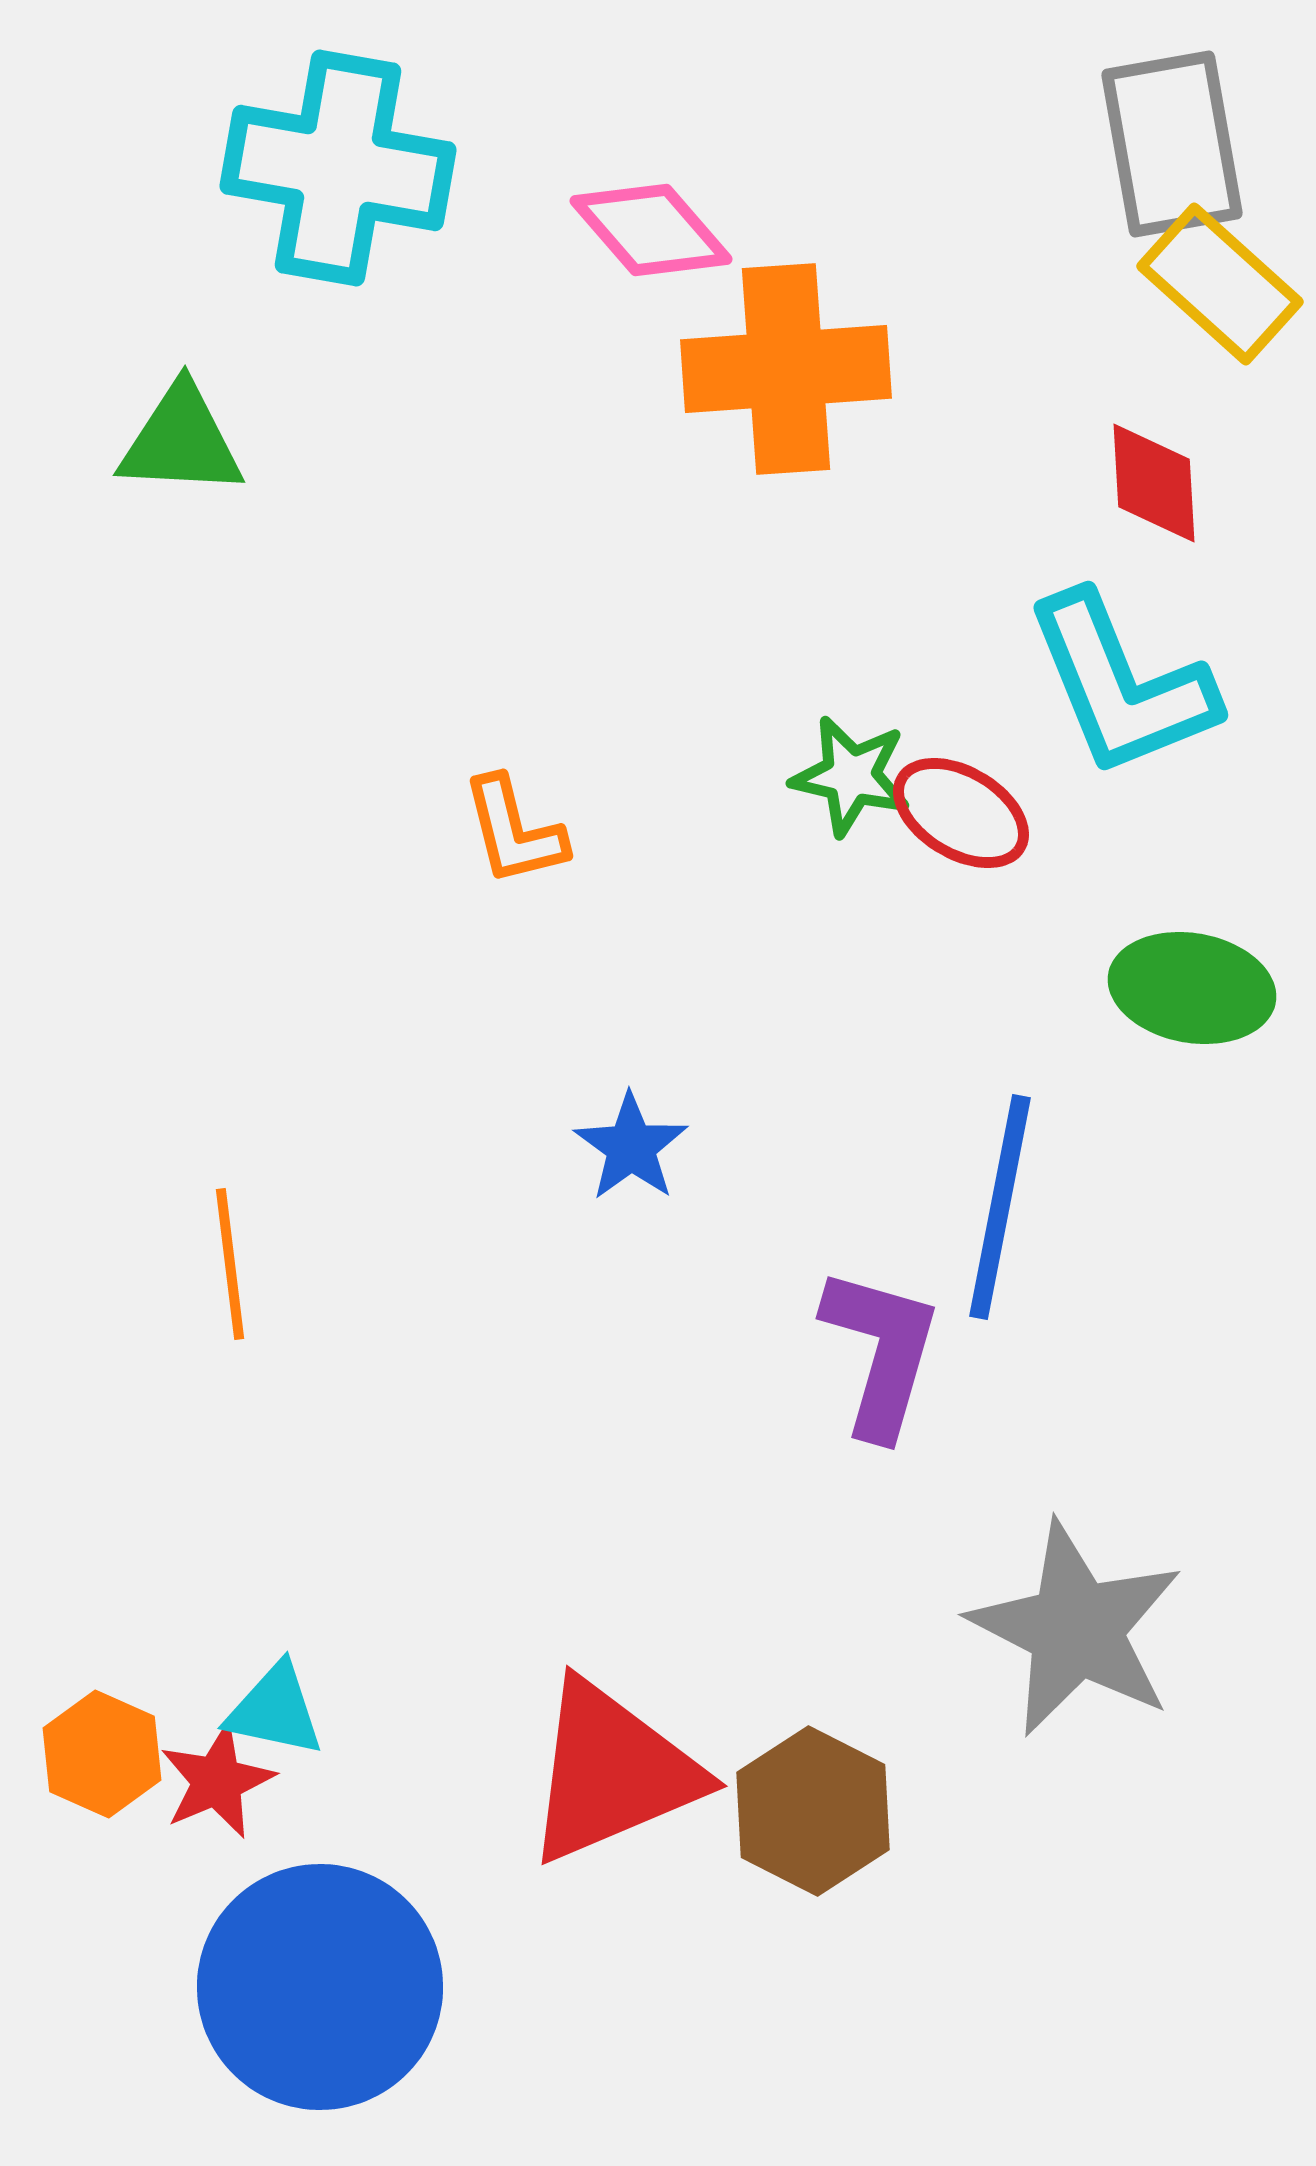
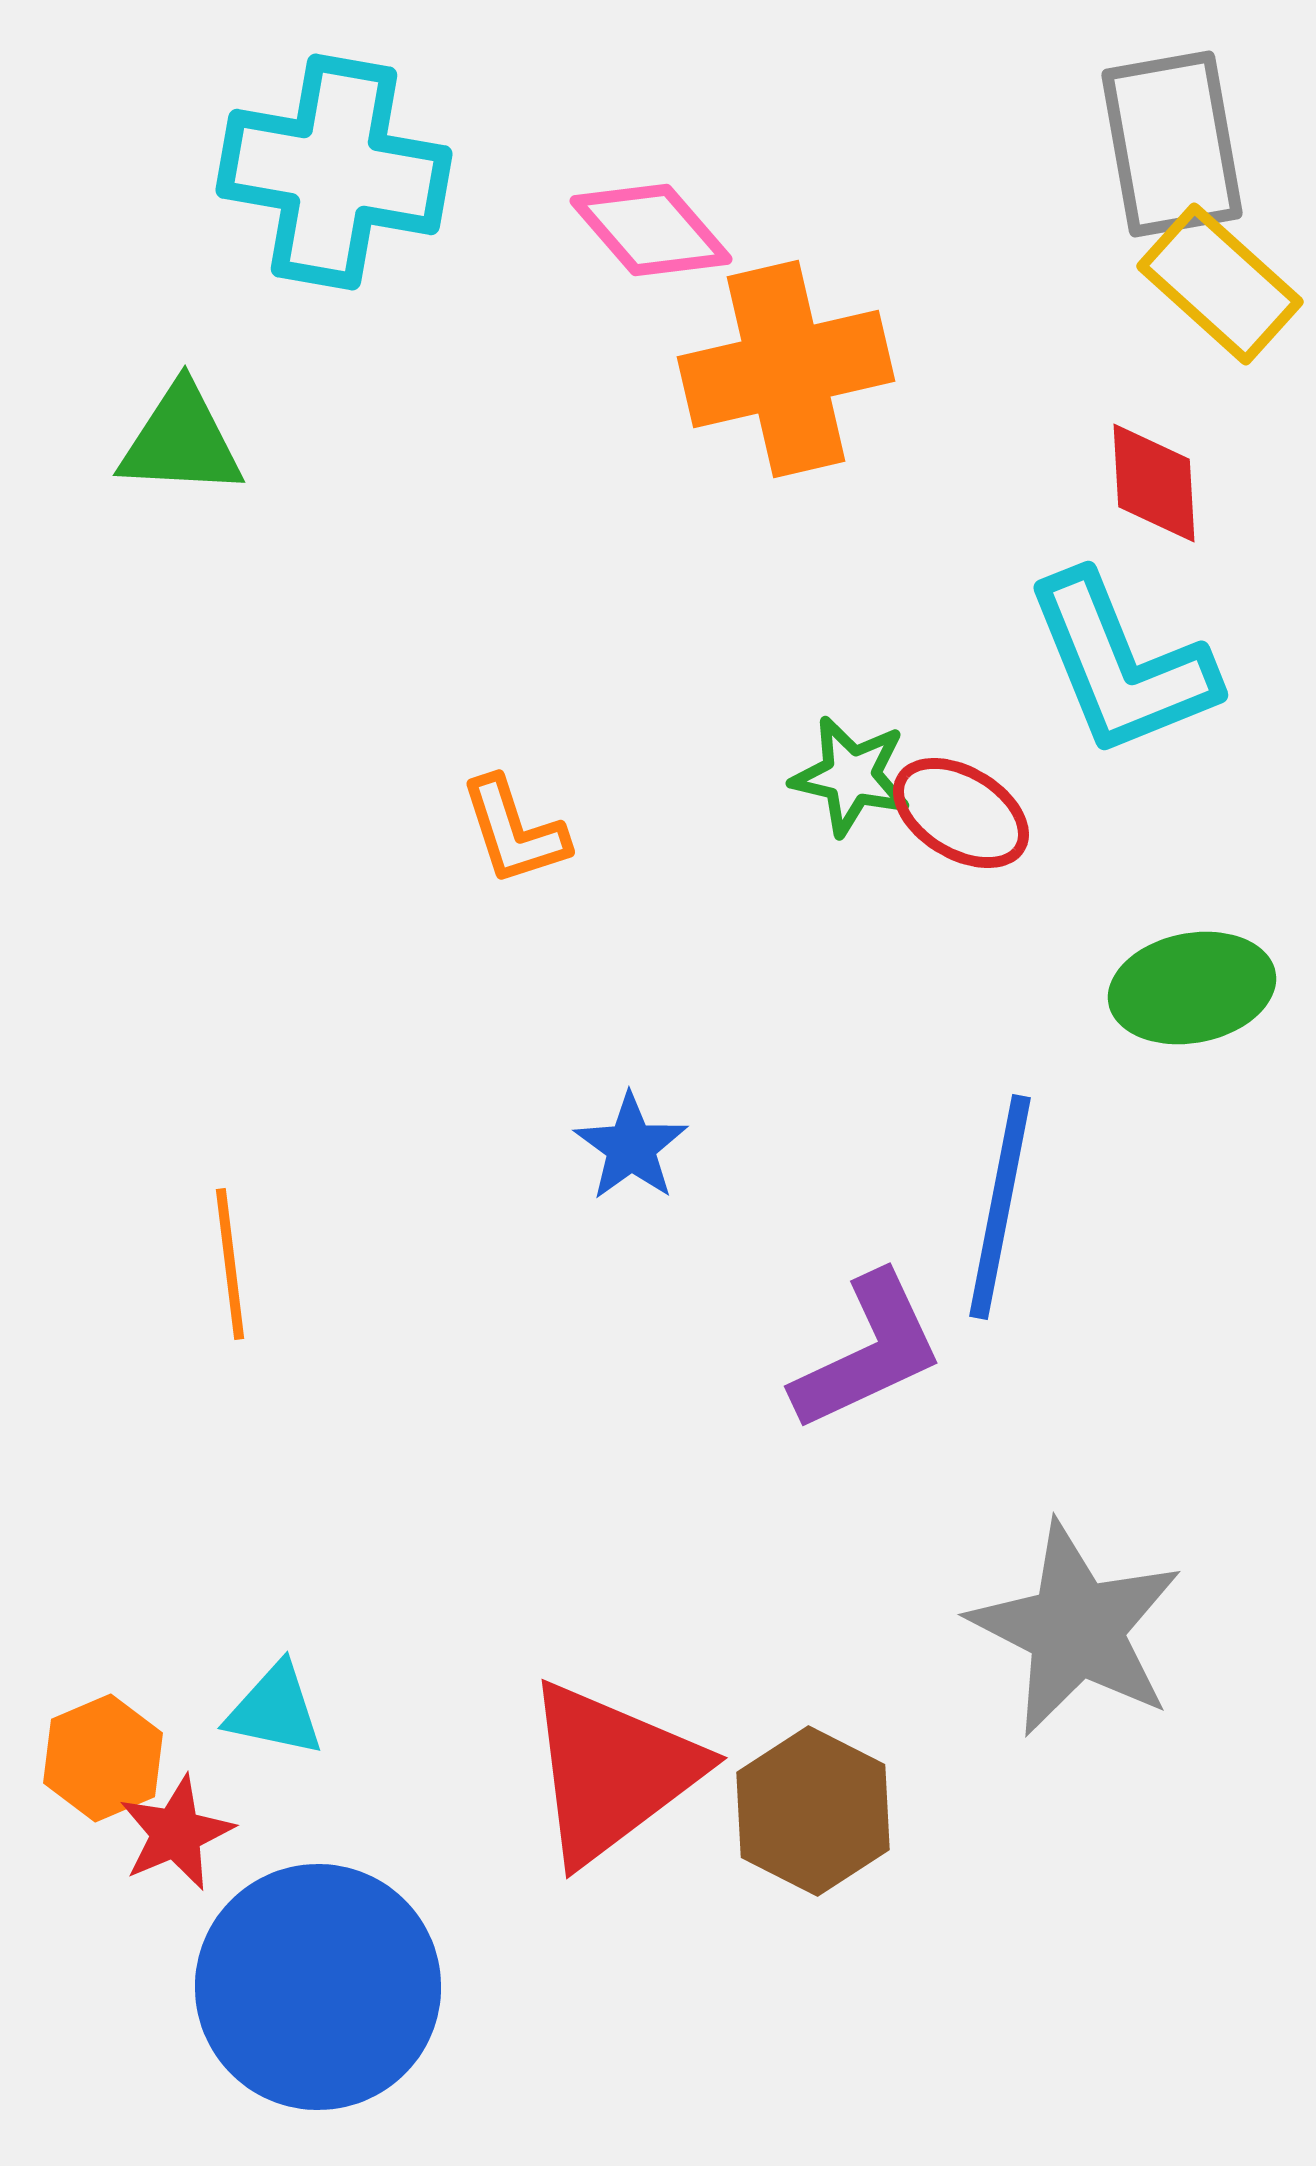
cyan cross: moved 4 px left, 4 px down
orange cross: rotated 9 degrees counterclockwise
cyan L-shape: moved 20 px up
orange L-shape: rotated 4 degrees counterclockwise
green ellipse: rotated 21 degrees counterclockwise
purple L-shape: moved 13 px left; rotated 49 degrees clockwise
orange hexagon: moved 1 px right, 4 px down; rotated 13 degrees clockwise
red triangle: rotated 14 degrees counterclockwise
red star: moved 41 px left, 52 px down
blue circle: moved 2 px left
